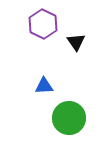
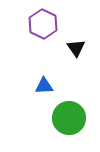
black triangle: moved 6 px down
